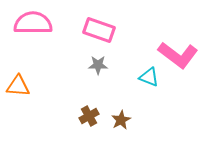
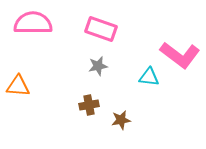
pink rectangle: moved 2 px right, 1 px up
pink L-shape: moved 2 px right
gray star: moved 1 px down; rotated 12 degrees counterclockwise
cyan triangle: rotated 15 degrees counterclockwise
brown cross: moved 11 px up; rotated 18 degrees clockwise
brown star: rotated 18 degrees clockwise
